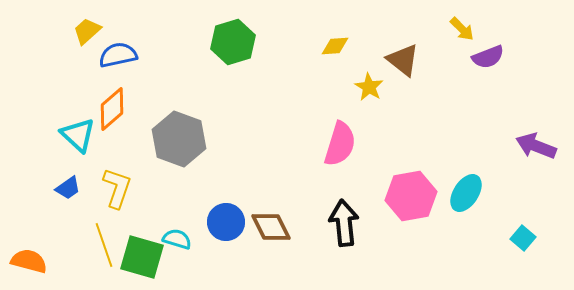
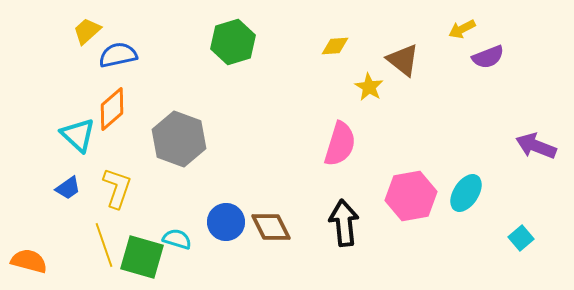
yellow arrow: rotated 108 degrees clockwise
cyan square: moved 2 px left; rotated 10 degrees clockwise
